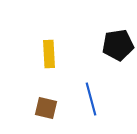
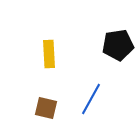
blue line: rotated 44 degrees clockwise
